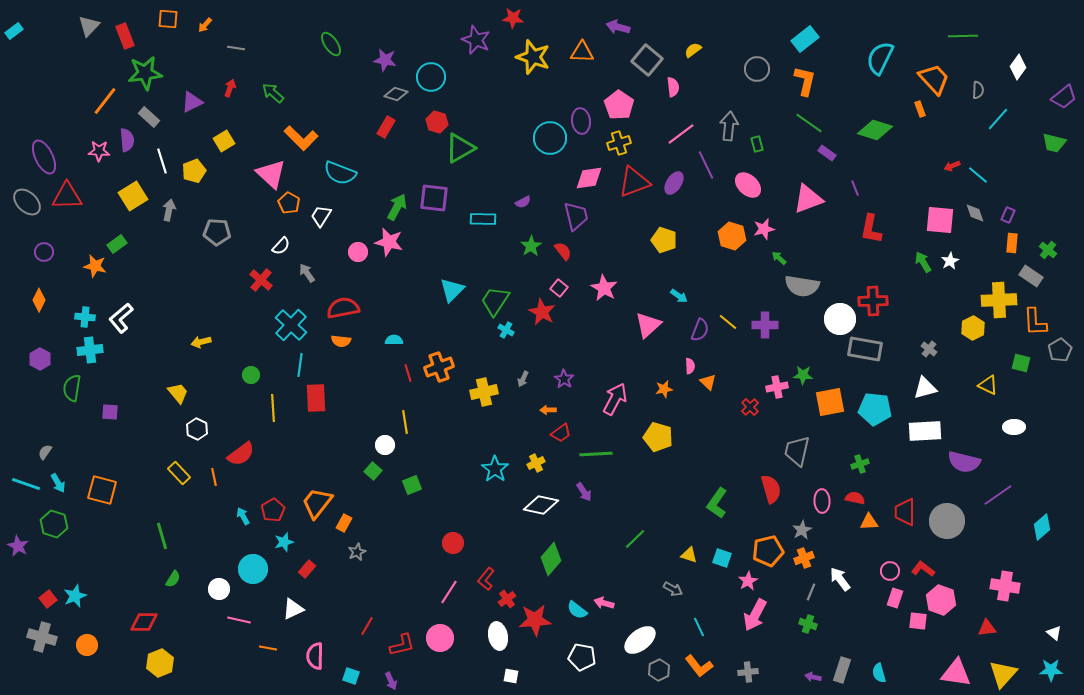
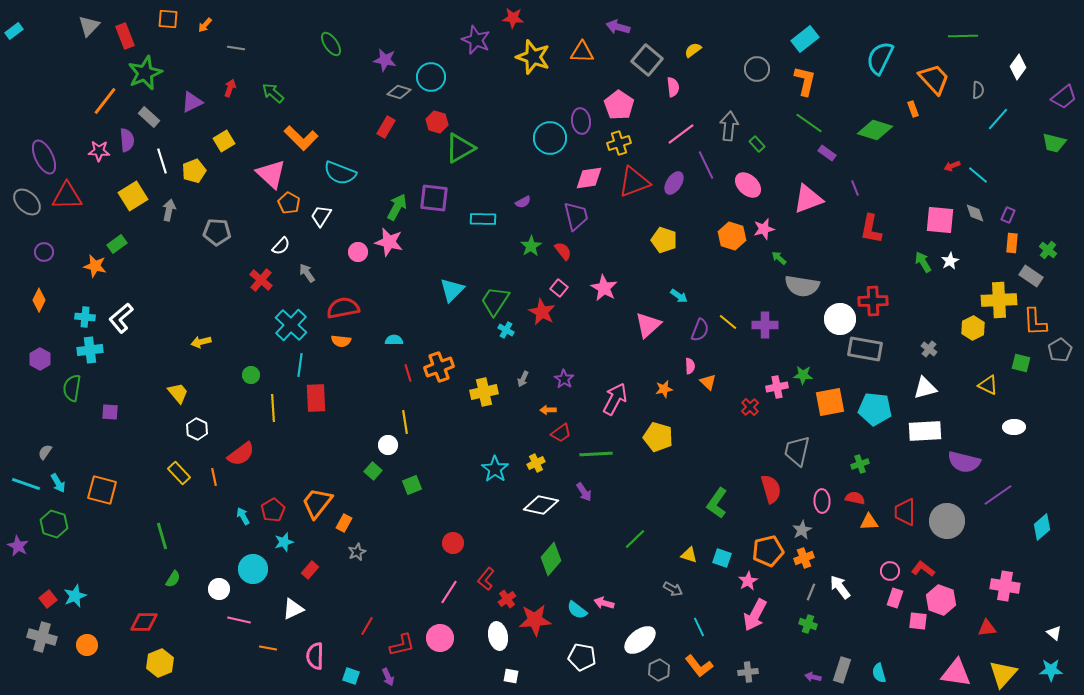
green star at (145, 73): rotated 16 degrees counterclockwise
gray diamond at (396, 94): moved 3 px right, 2 px up
orange rectangle at (920, 109): moved 7 px left
green rectangle at (757, 144): rotated 28 degrees counterclockwise
white circle at (385, 445): moved 3 px right
red rectangle at (307, 569): moved 3 px right, 1 px down
white arrow at (840, 579): moved 8 px down
purple arrow at (391, 681): moved 3 px left, 4 px up
